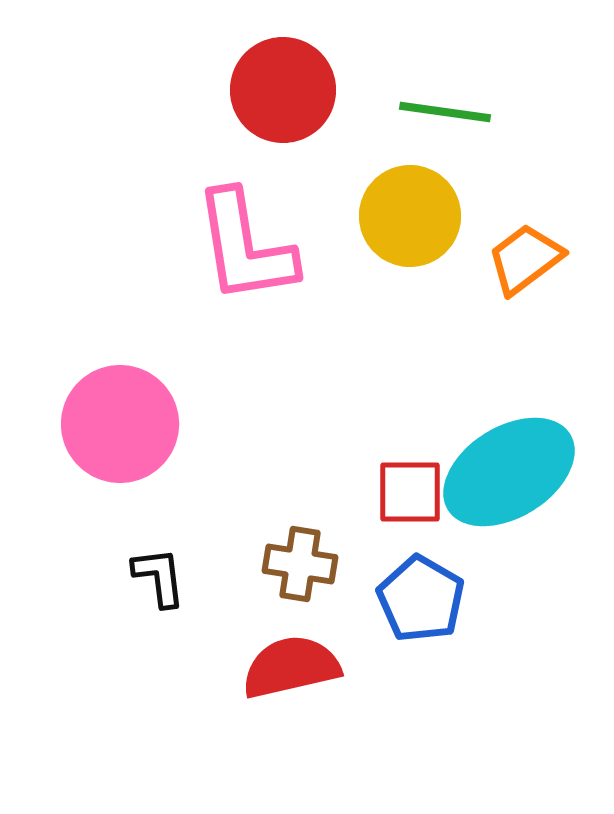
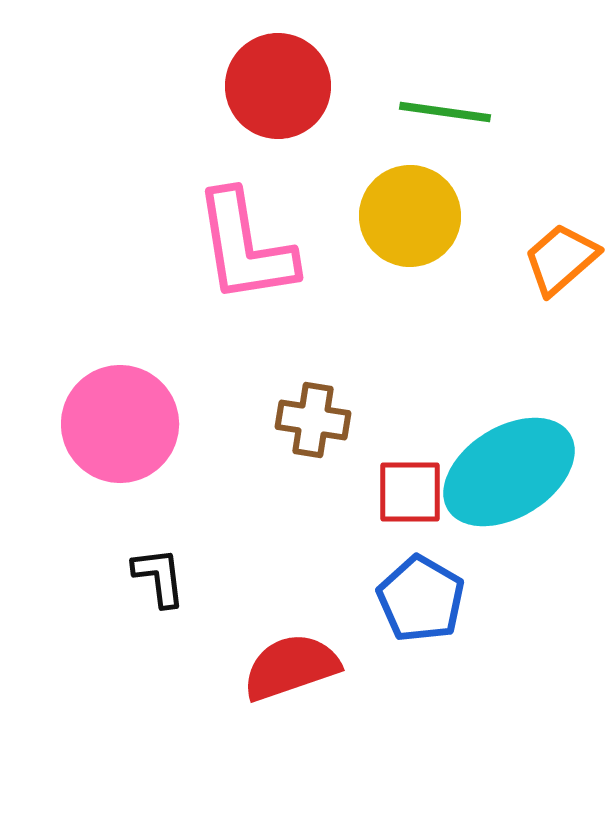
red circle: moved 5 px left, 4 px up
orange trapezoid: moved 36 px right; rotated 4 degrees counterclockwise
brown cross: moved 13 px right, 144 px up
red semicircle: rotated 6 degrees counterclockwise
